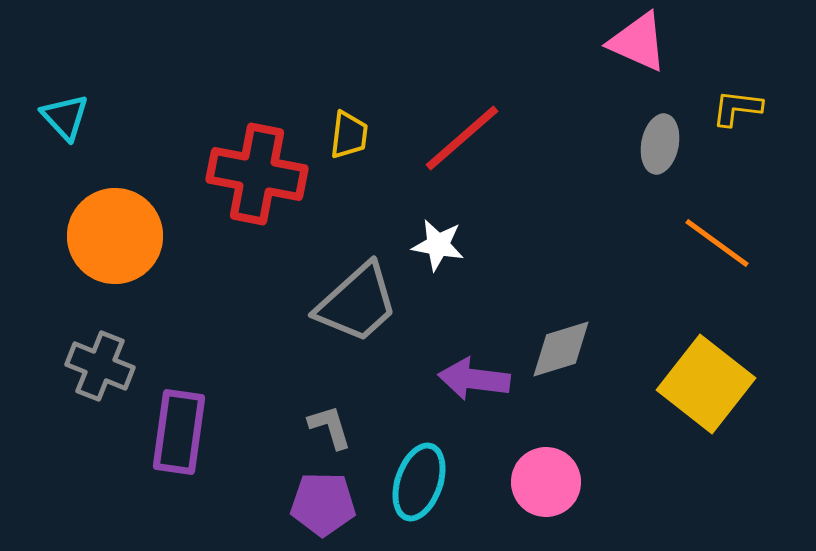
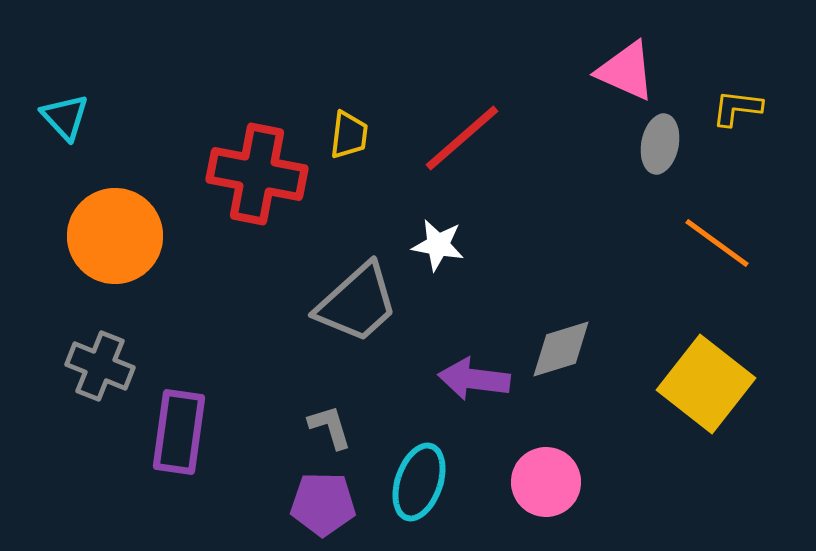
pink triangle: moved 12 px left, 29 px down
